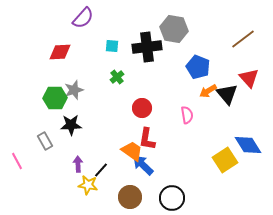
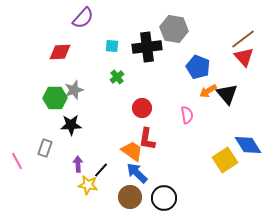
red triangle: moved 5 px left, 21 px up
gray rectangle: moved 7 px down; rotated 48 degrees clockwise
blue arrow: moved 6 px left, 8 px down
black circle: moved 8 px left
